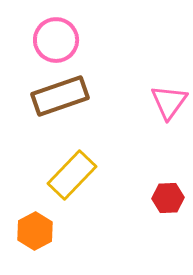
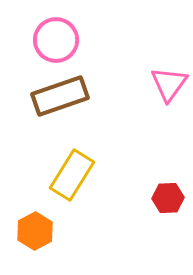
pink triangle: moved 18 px up
yellow rectangle: rotated 12 degrees counterclockwise
